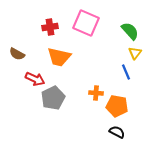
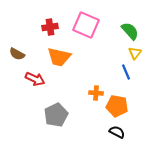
pink square: moved 2 px down
gray pentagon: moved 3 px right, 17 px down
